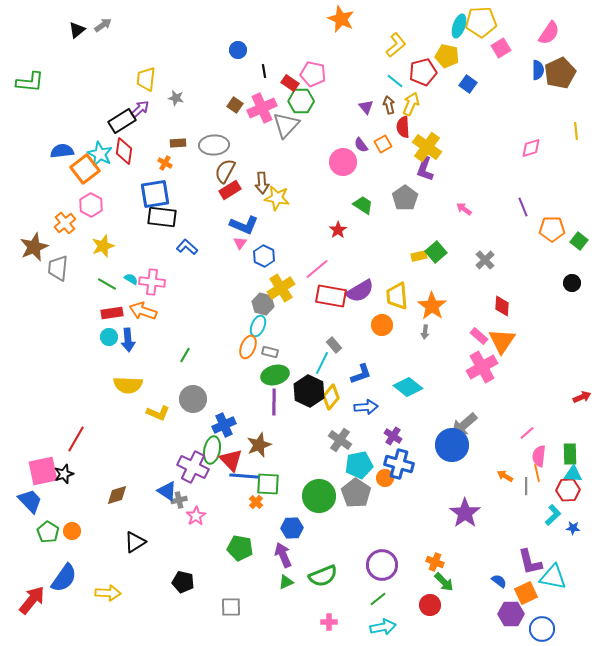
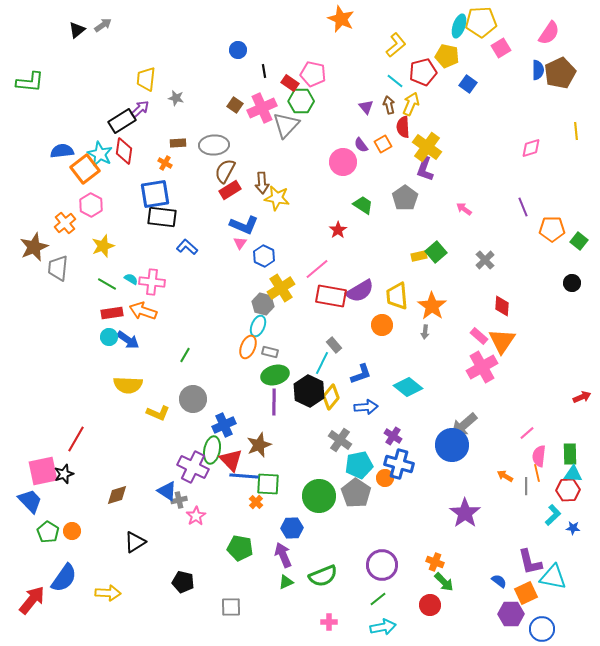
blue arrow at (128, 340): rotated 50 degrees counterclockwise
